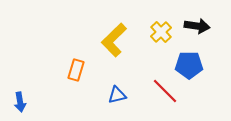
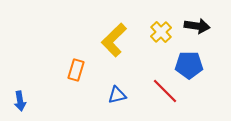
blue arrow: moved 1 px up
